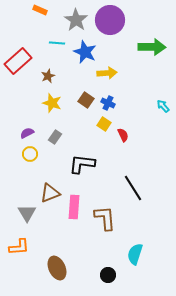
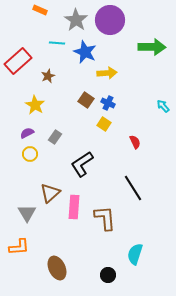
yellow star: moved 17 px left, 2 px down; rotated 12 degrees clockwise
red semicircle: moved 12 px right, 7 px down
black L-shape: rotated 40 degrees counterclockwise
brown triangle: rotated 20 degrees counterclockwise
